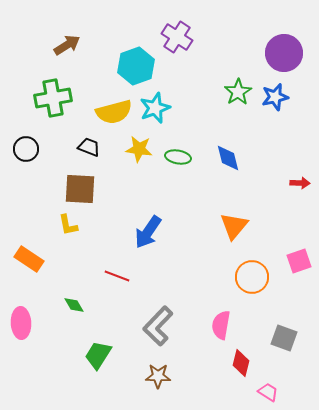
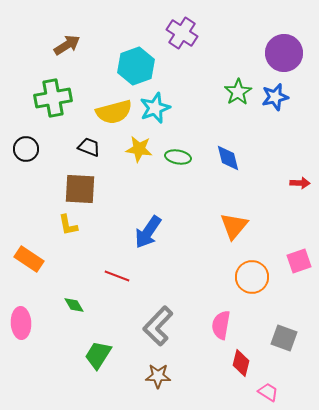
purple cross: moved 5 px right, 4 px up
